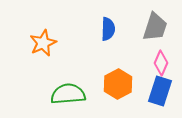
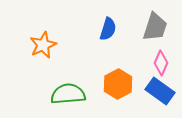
blue semicircle: rotated 15 degrees clockwise
orange star: moved 2 px down
blue rectangle: rotated 72 degrees counterclockwise
